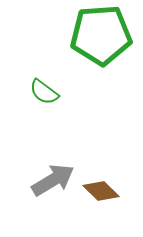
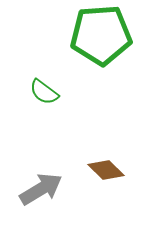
gray arrow: moved 12 px left, 9 px down
brown diamond: moved 5 px right, 21 px up
